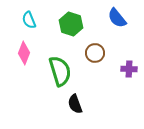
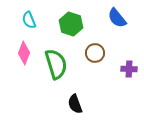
green semicircle: moved 4 px left, 7 px up
